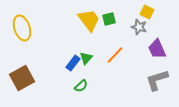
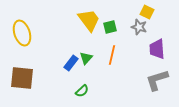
green square: moved 1 px right, 8 px down
yellow ellipse: moved 5 px down
purple trapezoid: rotated 20 degrees clockwise
orange line: moved 3 px left; rotated 30 degrees counterclockwise
blue rectangle: moved 2 px left
brown square: rotated 35 degrees clockwise
green semicircle: moved 1 px right, 5 px down
